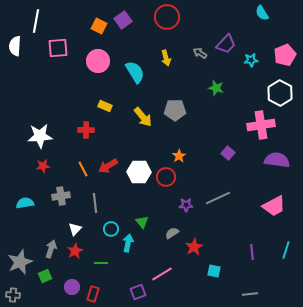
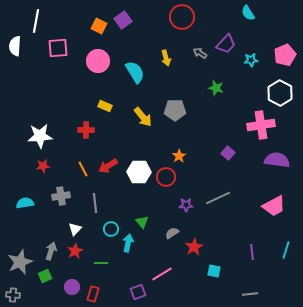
cyan semicircle at (262, 13): moved 14 px left
red circle at (167, 17): moved 15 px right
gray arrow at (51, 249): moved 2 px down
